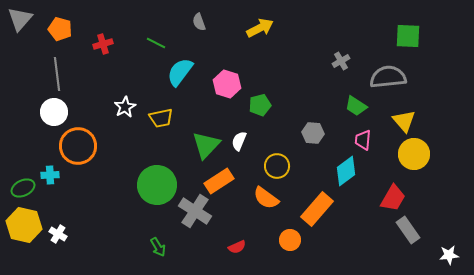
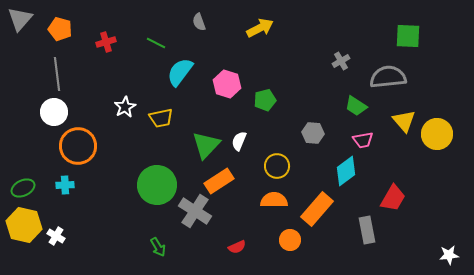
red cross at (103, 44): moved 3 px right, 2 px up
green pentagon at (260, 105): moved 5 px right, 5 px up
pink trapezoid at (363, 140): rotated 105 degrees counterclockwise
yellow circle at (414, 154): moved 23 px right, 20 px up
cyan cross at (50, 175): moved 15 px right, 10 px down
orange semicircle at (266, 198): moved 8 px right, 2 px down; rotated 144 degrees clockwise
gray rectangle at (408, 230): moved 41 px left; rotated 24 degrees clockwise
white cross at (58, 234): moved 2 px left, 2 px down
